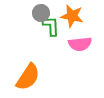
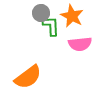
orange star: rotated 15 degrees clockwise
orange semicircle: rotated 20 degrees clockwise
